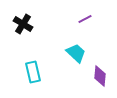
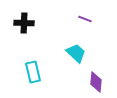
purple line: rotated 48 degrees clockwise
black cross: moved 1 px right, 1 px up; rotated 30 degrees counterclockwise
purple diamond: moved 4 px left, 6 px down
